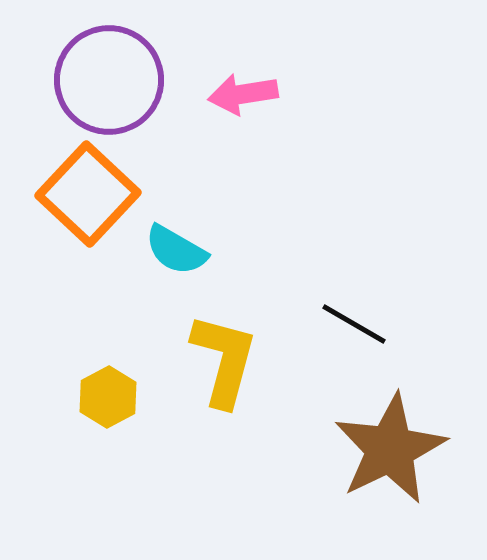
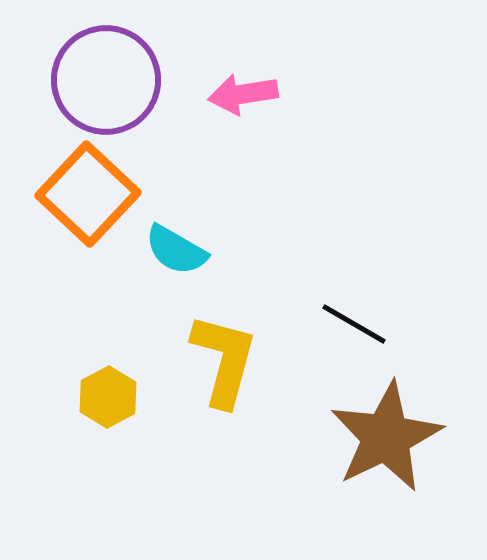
purple circle: moved 3 px left
brown star: moved 4 px left, 12 px up
